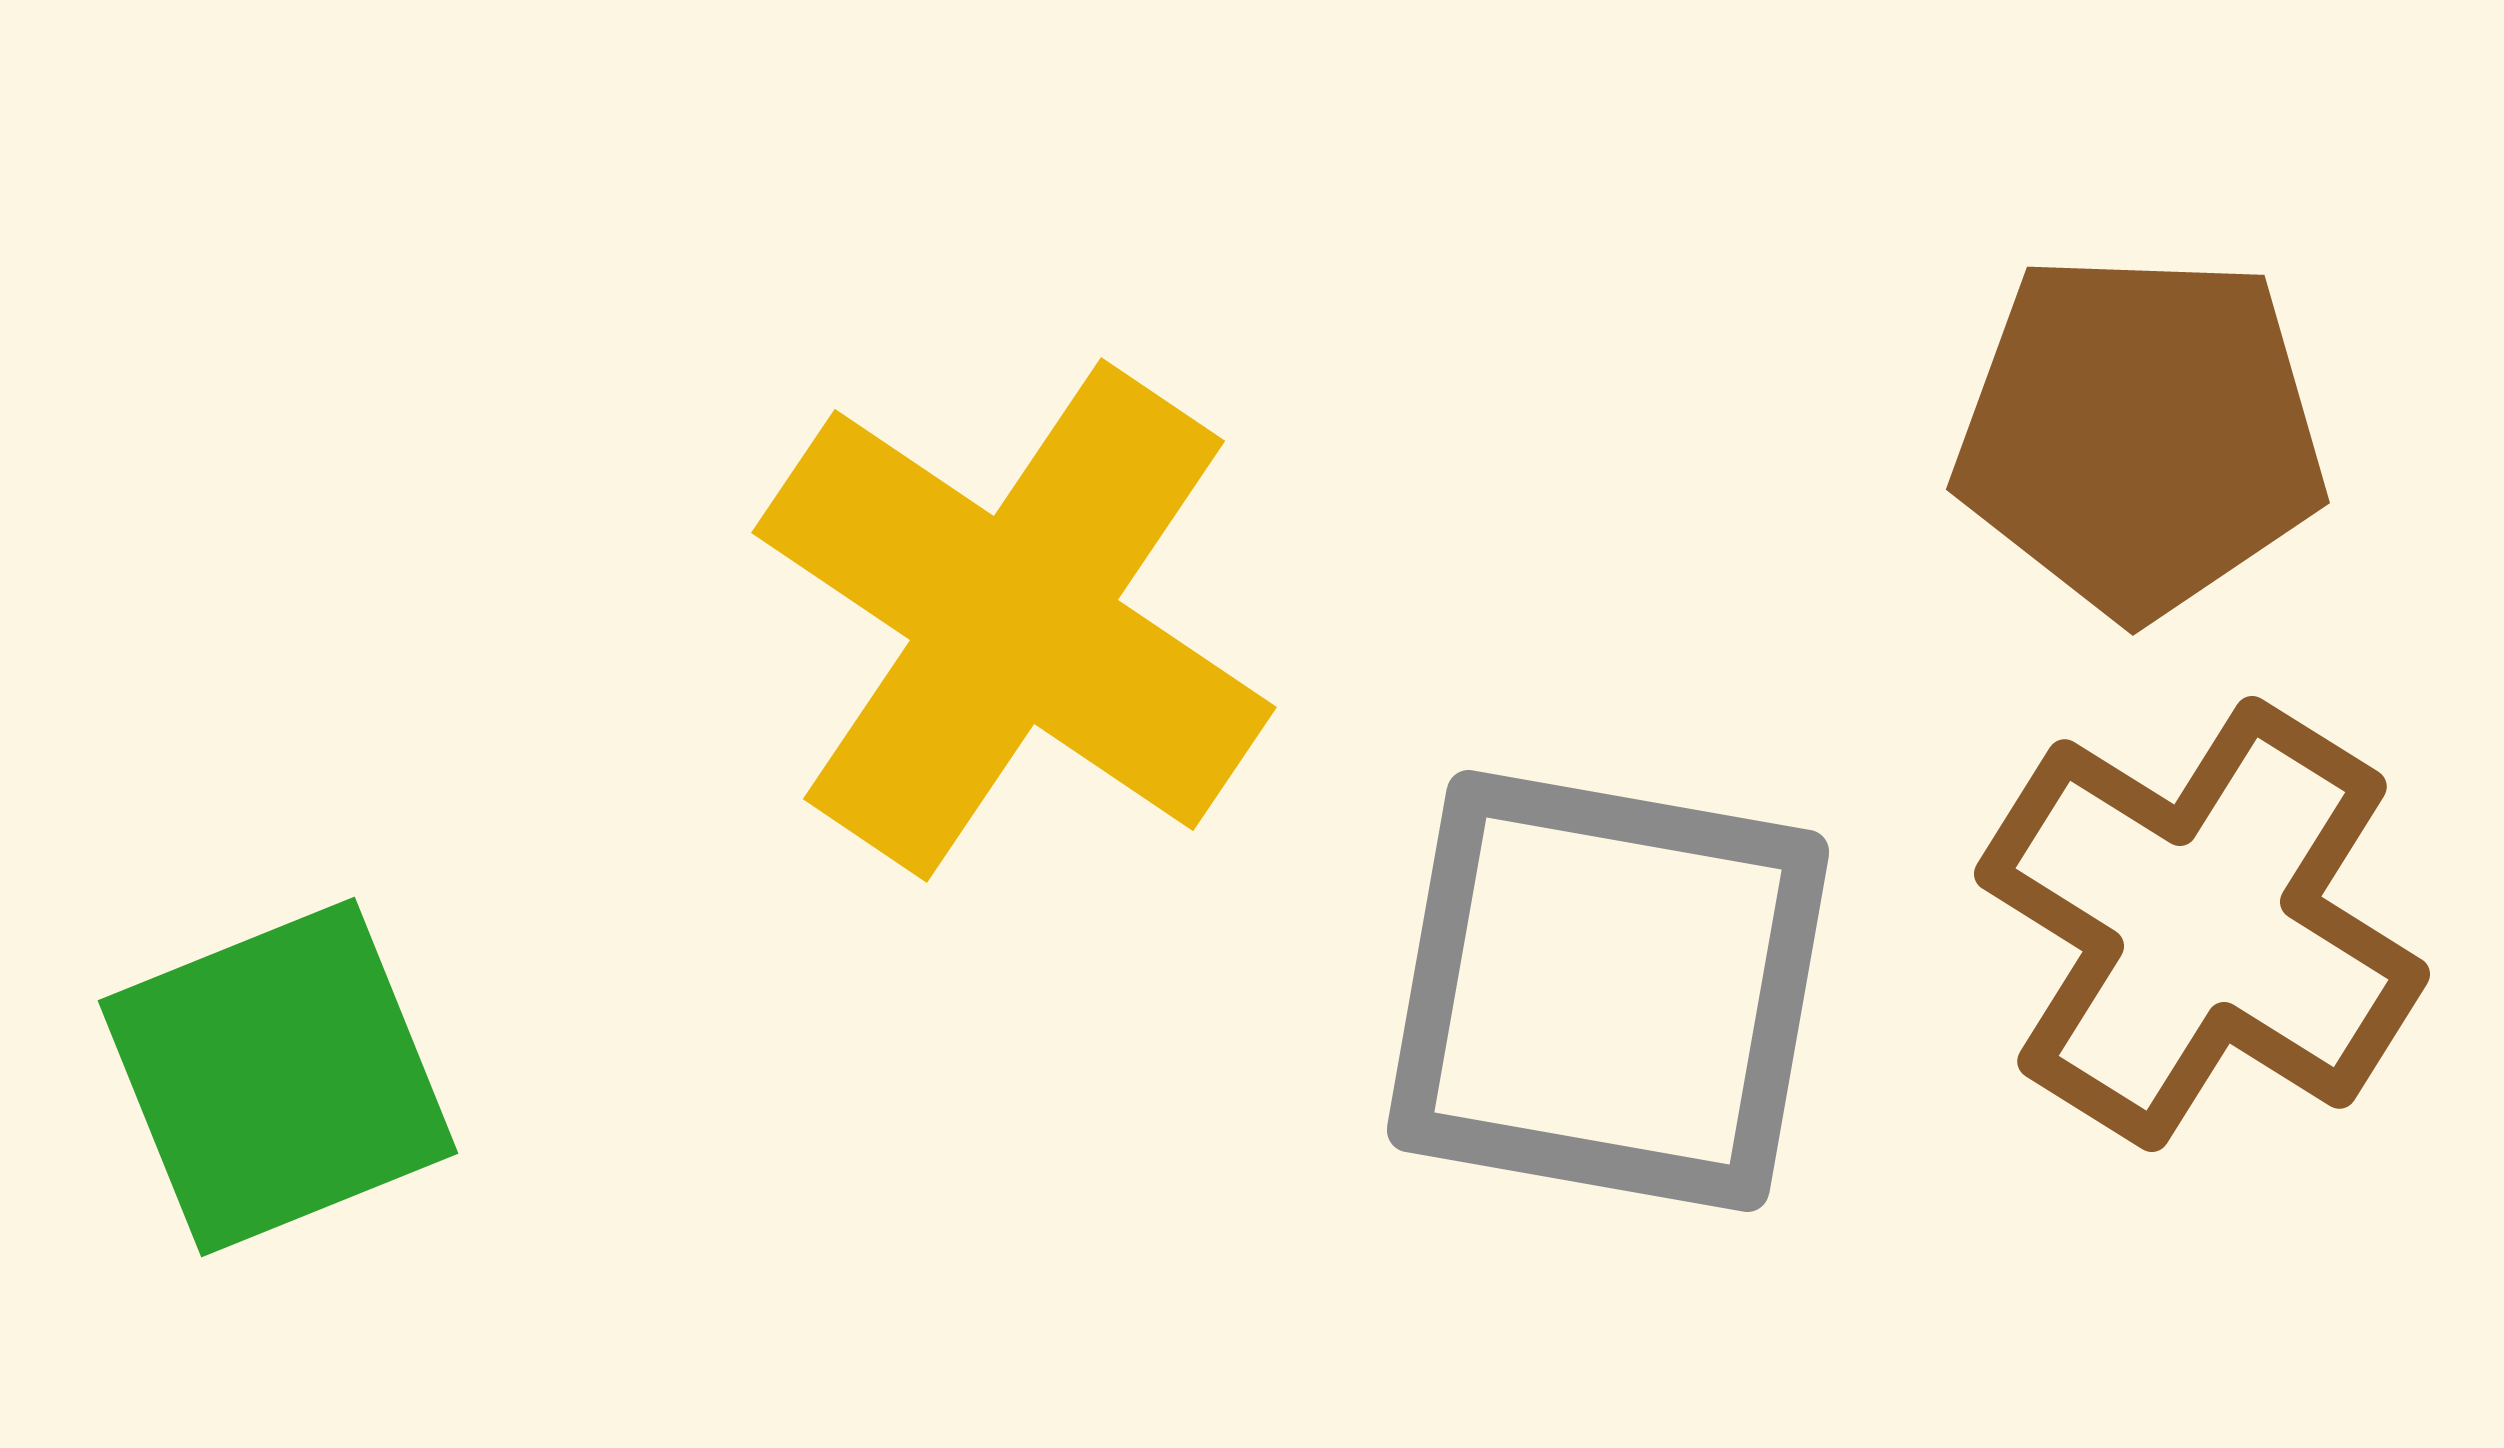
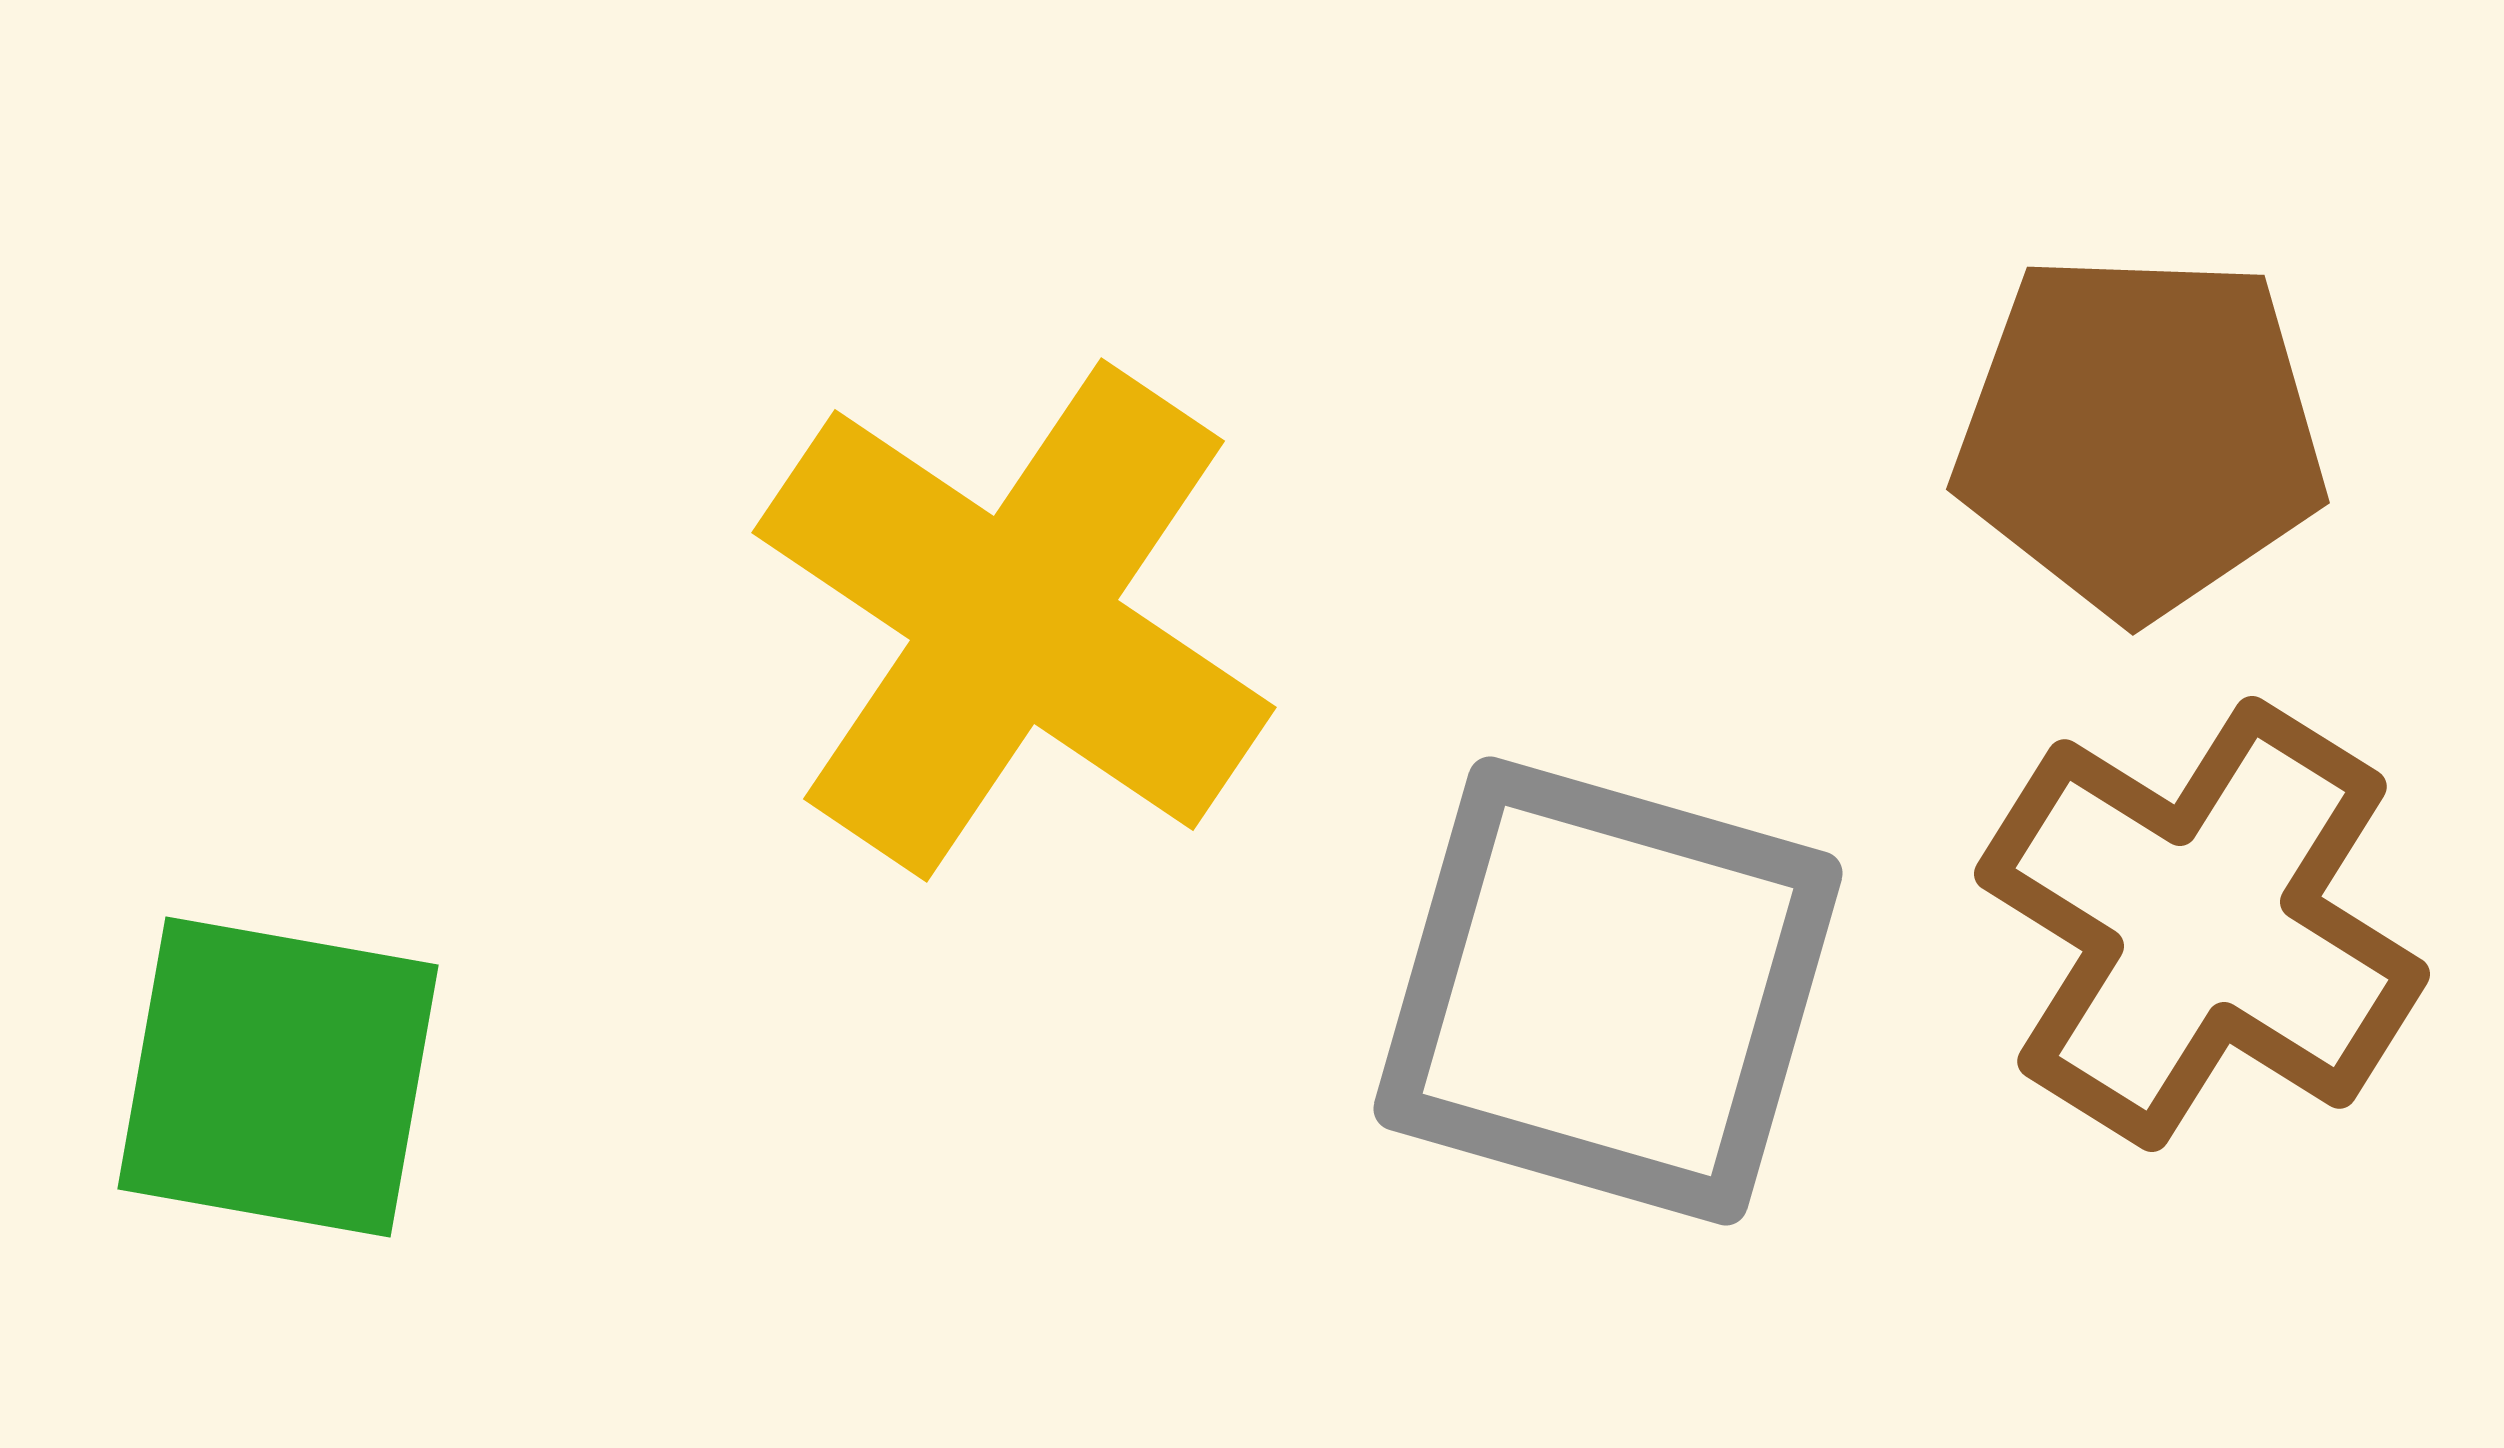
gray square: rotated 6 degrees clockwise
green square: rotated 32 degrees clockwise
